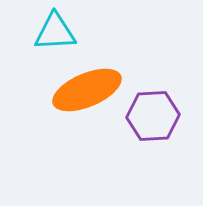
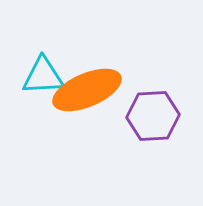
cyan triangle: moved 12 px left, 44 px down
